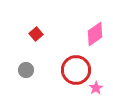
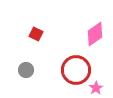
red square: rotated 24 degrees counterclockwise
